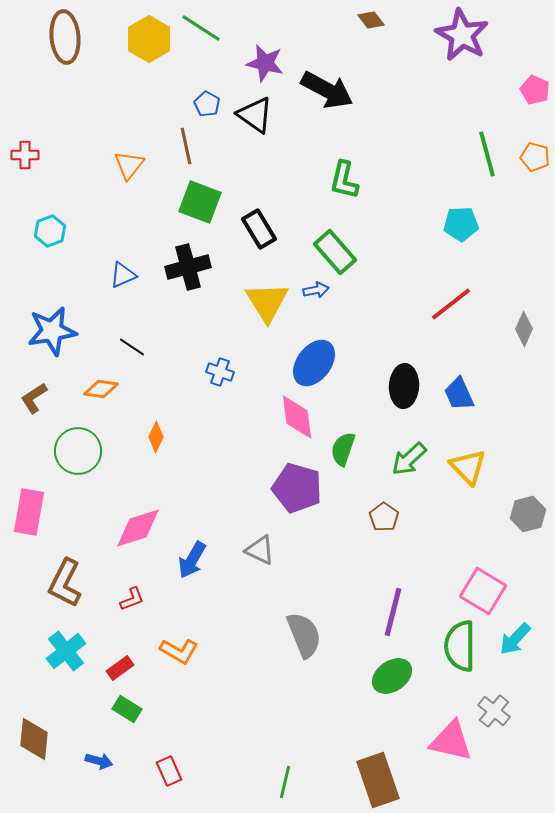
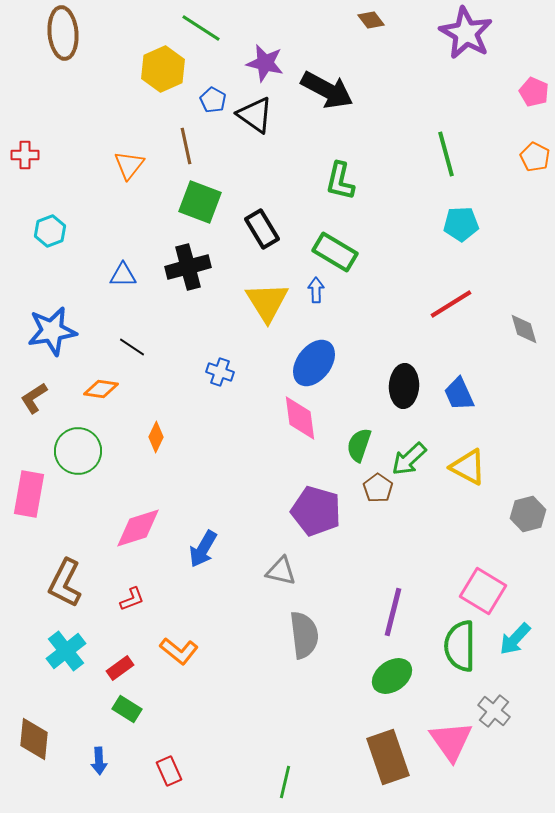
purple star at (462, 35): moved 4 px right, 2 px up
brown ellipse at (65, 37): moved 2 px left, 4 px up
yellow hexagon at (149, 39): moved 14 px right, 30 px down; rotated 6 degrees clockwise
pink pentagon at (535, 90): moved 1 px left, 2 px down
blue pentagon at (207, 104): moved 6 px right, 4 px up
green line at (487, 154): moved 41 px left
orange pentagon at (535, 157): rotated 12 degrees clockwise
green L-shape at (344, 180): moved 4 px left, 1 px down
black rectangle at (259, 229): moved 3 px right
green rectangle at (335, 252): rotated 18 degrees counterclockwise
blue triangle at (123, 275): rotated 24 degrees clockwise
blue arrow at (316, 290): rotated 80 degrees counterclockwise
red line at (451, 304): rotated 6 degrees clockwise
gray diamond at (524, 329): rotated 40 degrees counterclockwise
pink diamond at (297, 417): moved 3 px right, 1 px down
green semicircle at (343, 449): moved 16 px right, 4 px up
yellow triangle at (468, 467): rotated 18 degrees counterclockwise
purple pentagon at (297, 488): moved 19 px right, 23 px down
pink rectangle at (29, 512): moved 18 px up
brown pentagon at (384, 517): moved 6 px left, 29 px up
gray triangle at (260, 550): moved 21 px right, 21 px down; rotated 12 degrees counterclockwise
blue arrow at (192, 560): moved 11 px right, 11 px up
gray semicircle at (304, 635): rotated 15 degrees clockwise
orange L-shape at (179, 651): rotated 9 degrees clockwise
pink triangle at (451, 741): rotated 42 degrees clockwise
blue arrow at (99, 761): rotated 72 degrees clockwise
brown rectangle at (378, 780): moved 10 px right, 23 px up
